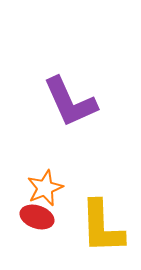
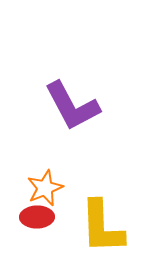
purple L-shape: moved 2 px right, 4 px down; rotated 4 degrees counterclockwise
red ellipse: rotated 20 degrees counterclockwise
